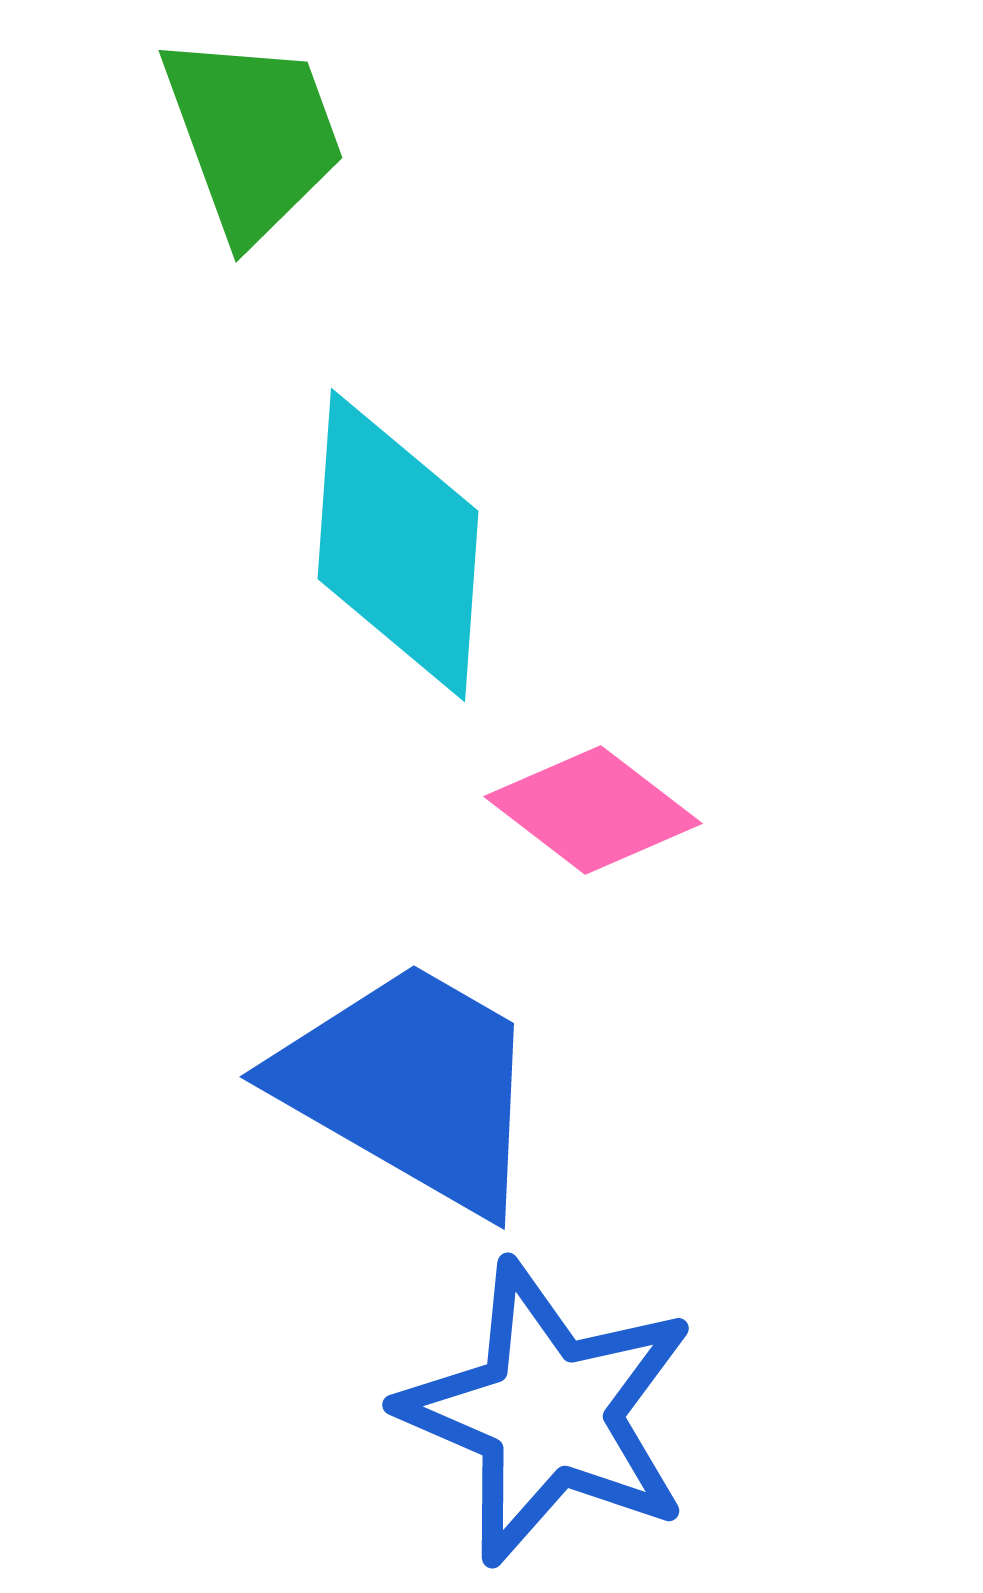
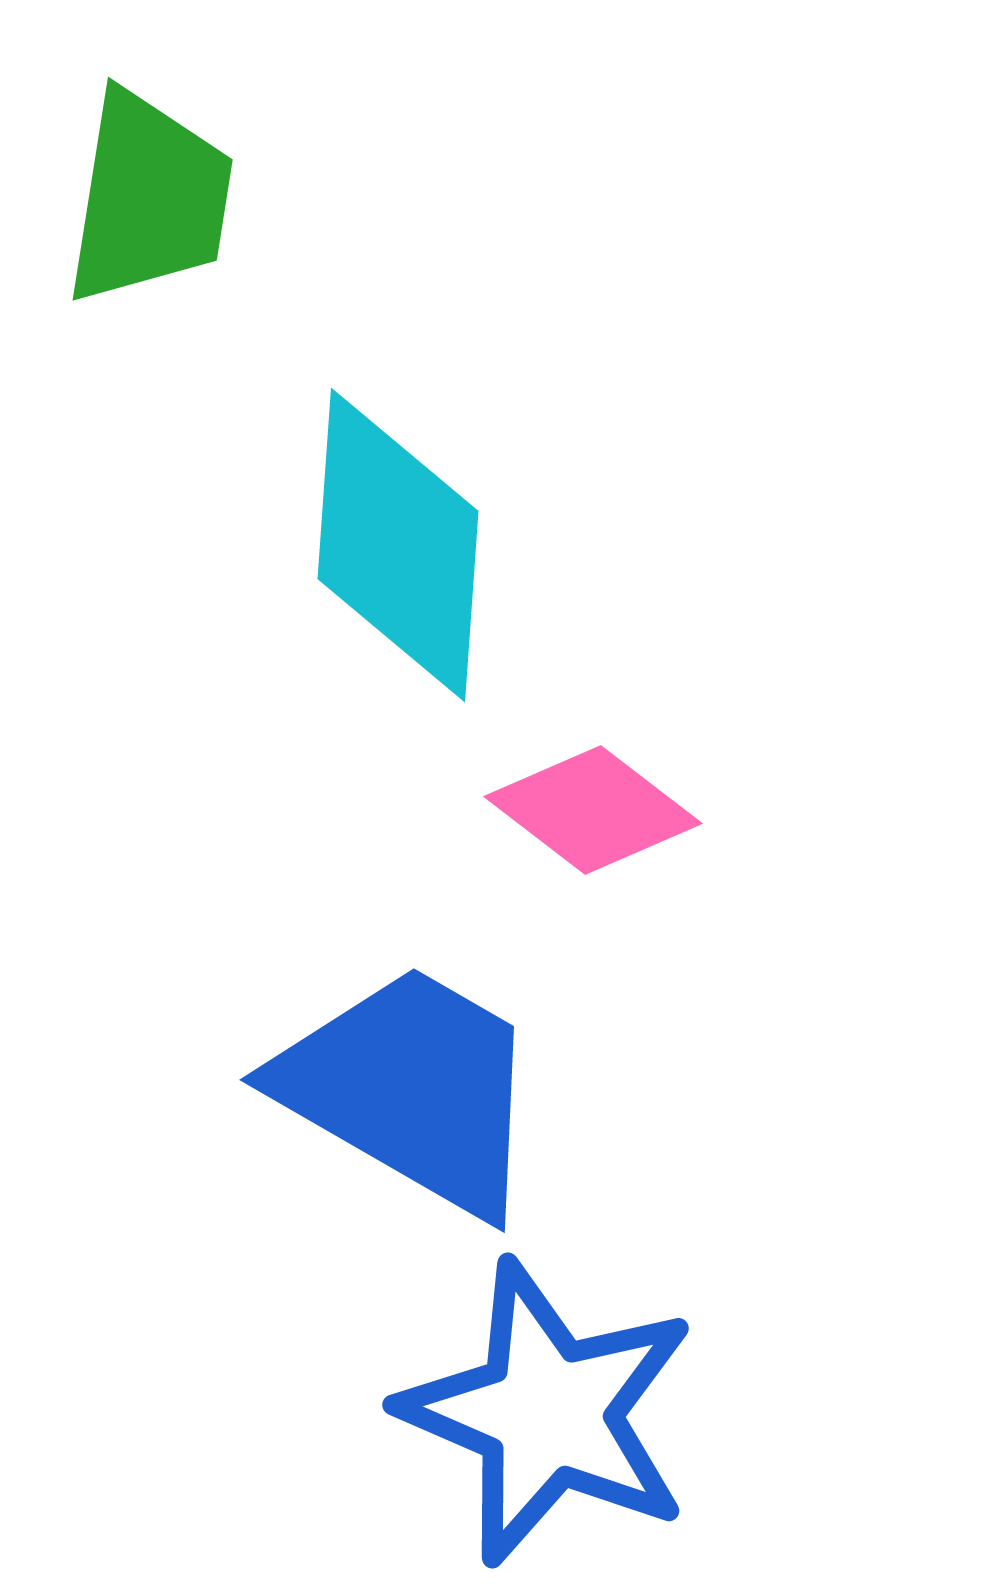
green trapezoid: moved 104 px left, 62 px down; rotated 29 degrees clockwise
blue trapezoid: moved 3 px down
